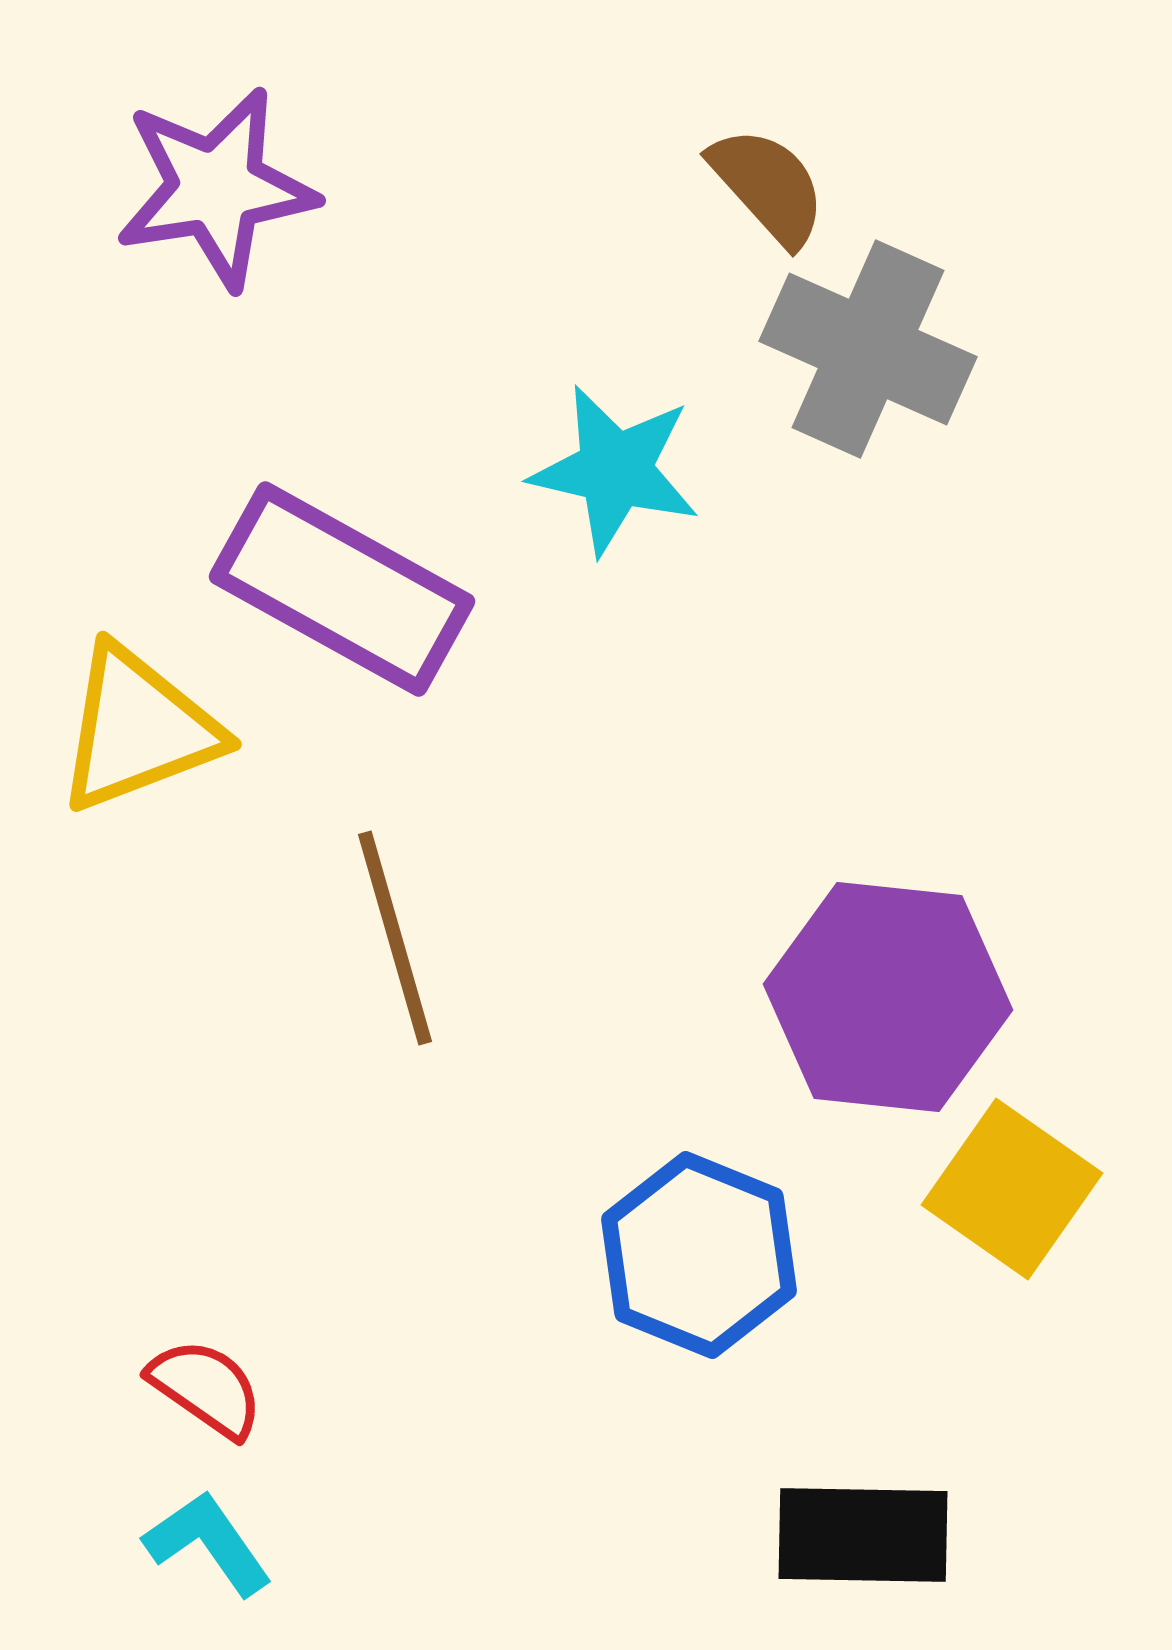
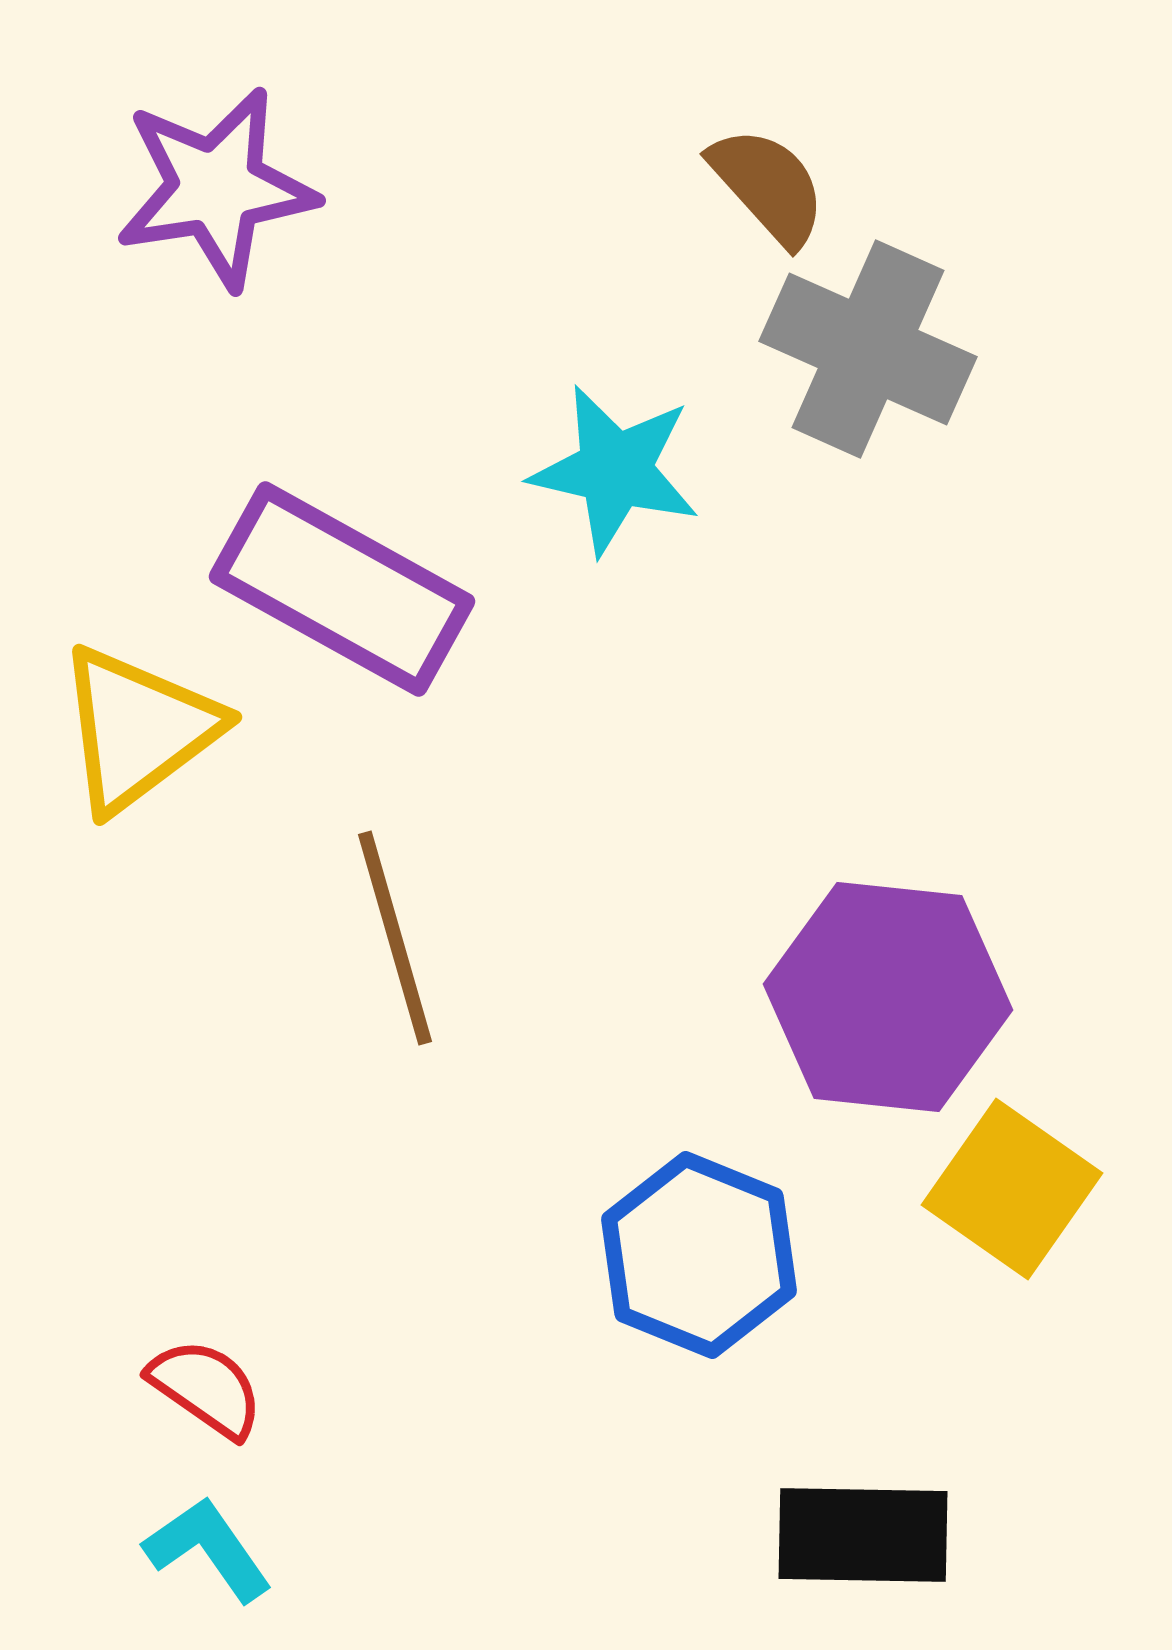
yellow triangle: rotated 16 degrees counterclockwise
cyan L-shape: moved 6 px down
